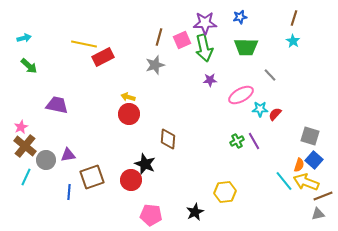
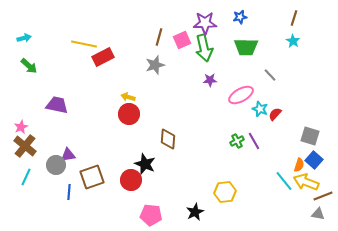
cyan star at (260, 109): rotated 21 degrees clockwise
gray circle at (46, 160): moved 10 px right, 5 px down
gray triangle at (318, 214): rotated 24 degrees clockwise
